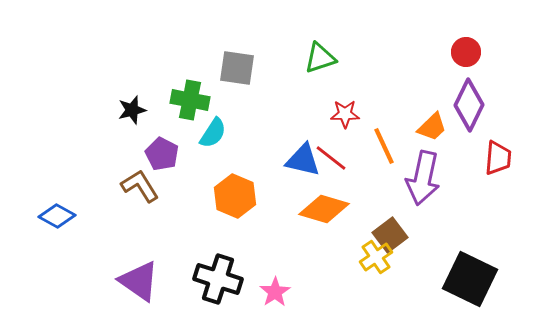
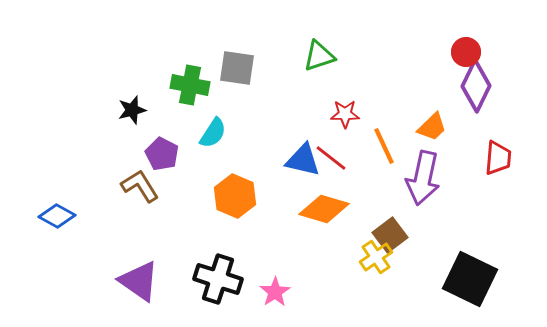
green triangle: moved 1 px left, 2 px up
green cross: moved 15 px up
purple diamond: moved 7 px right, 19 px up
